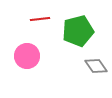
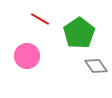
red line: rotated 36 degrees clockwise
green pentagon: moved 1 px right, 2 px down; rotated 20 degrees counterclockwise
